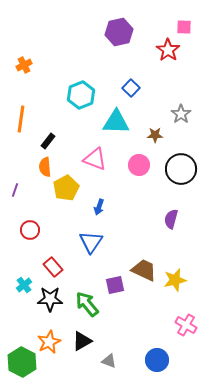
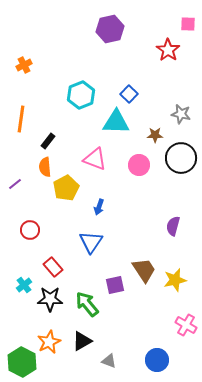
pink square: moved 4 px right, 3 px up
purple hexagon: moved 9 px left, 3 px up
blue square: moved 2 px left, 6 px down
gray star: rotated 24 degrees counterclockwise
black circle: moved 11 px up
purple line: moved 6 px up; rotated 32 degrees clockwise
purple semicircle: moved 2 px right, 7 px down
brown trapezoid: rotated 32 degrees clockwise
